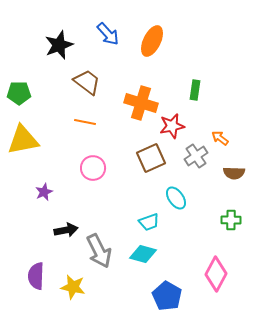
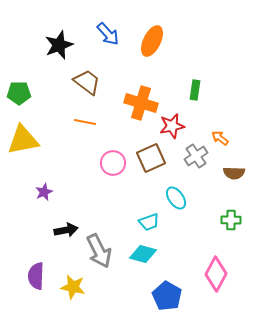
pink circle: moved 20 px right, 5 px up
